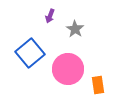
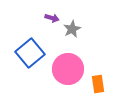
purple arrow: moved 2 px right, 2 px down; rotated 96 degrees counterclockwise
gray star: moved 3 px left; rotated 12 degrees clockwise
orange rectangle: moved 1 px up
